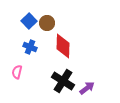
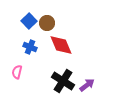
red diamond: moved 2 px left, 1 px up; rotated 25 degrees counterclockwise
purple arrow: moved 3 px up
